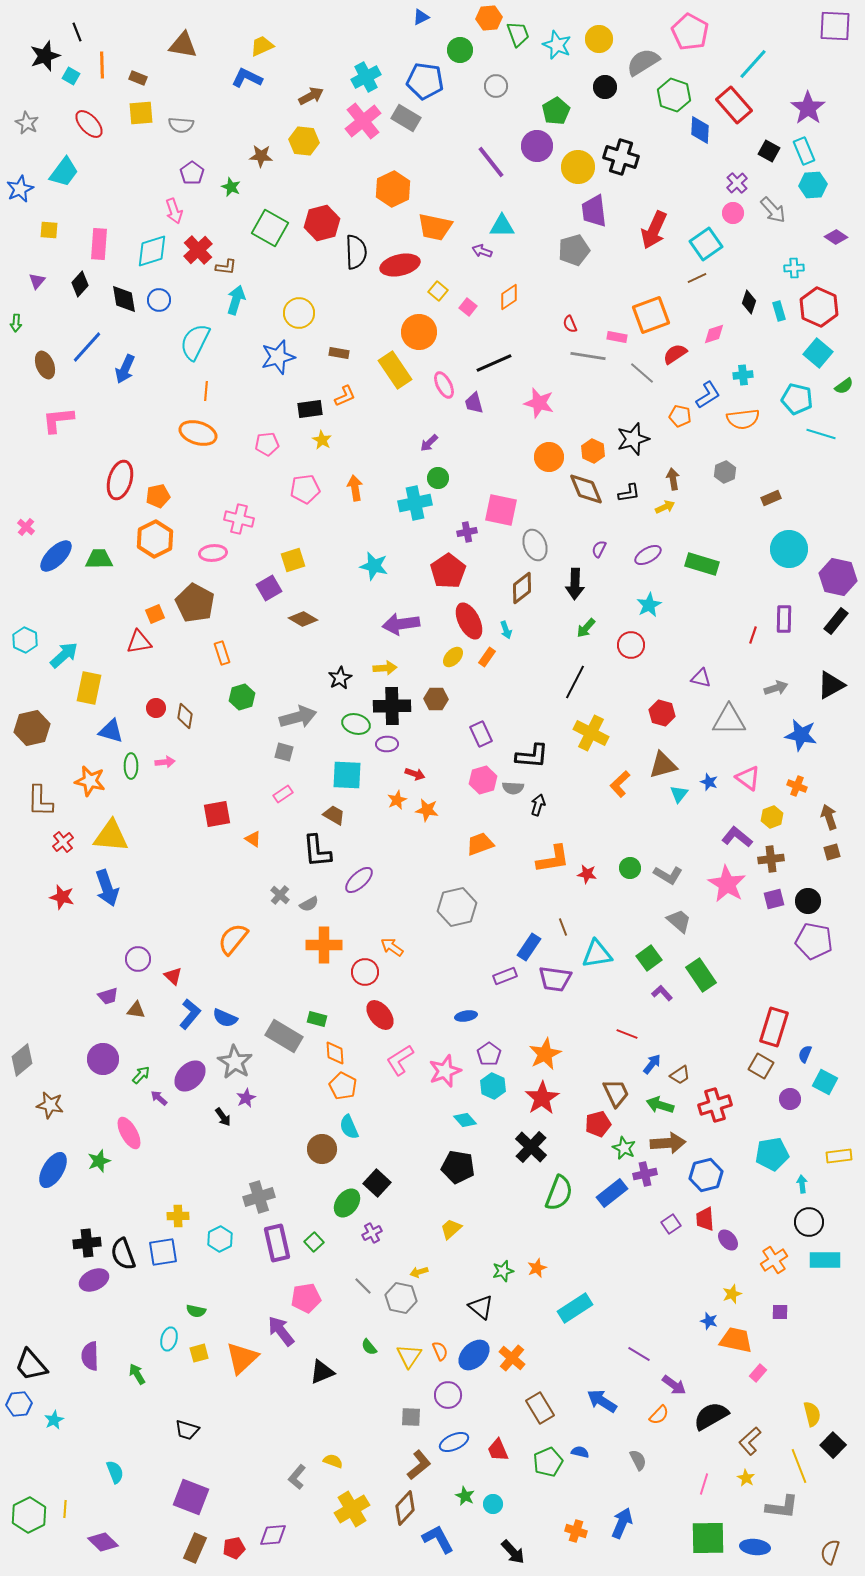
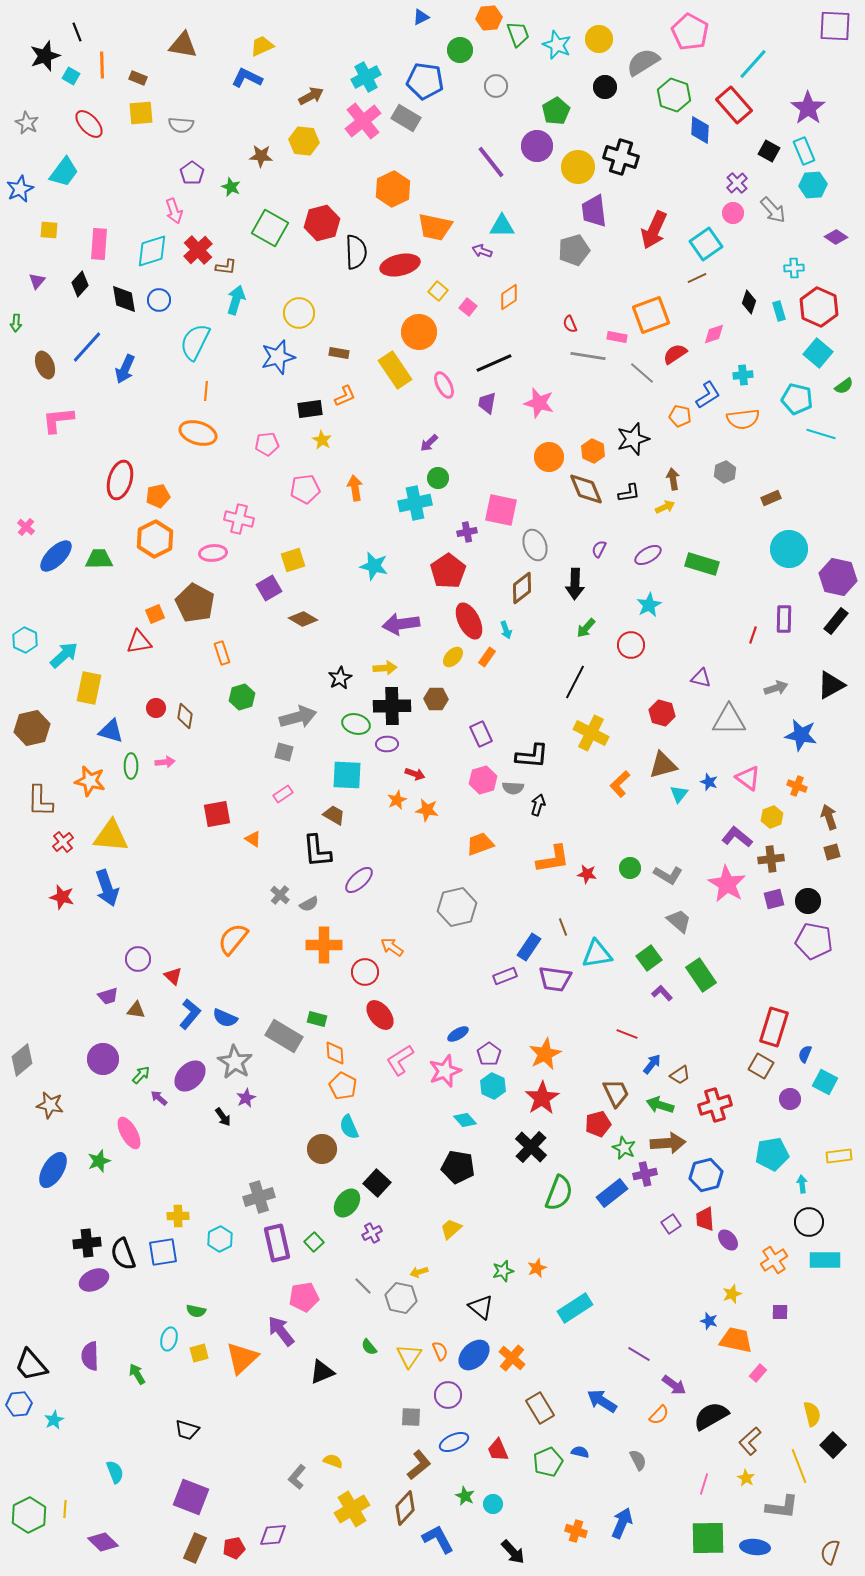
purple trapezoid at (474, 403): moved 13 px right; rotated 25 degrees clockwise
blue ellipse at (466, 1016): moved 8 px left, 18 px down; rotated 20 degrees counterclockwise
pink pentagon at (306, 1298): moved 2 px left, 1 px up
